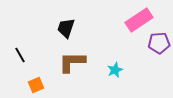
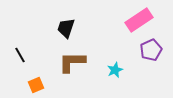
purple pentagon: moved 8 px left, 7 px down; rotated 20 degrees counterclockwise
